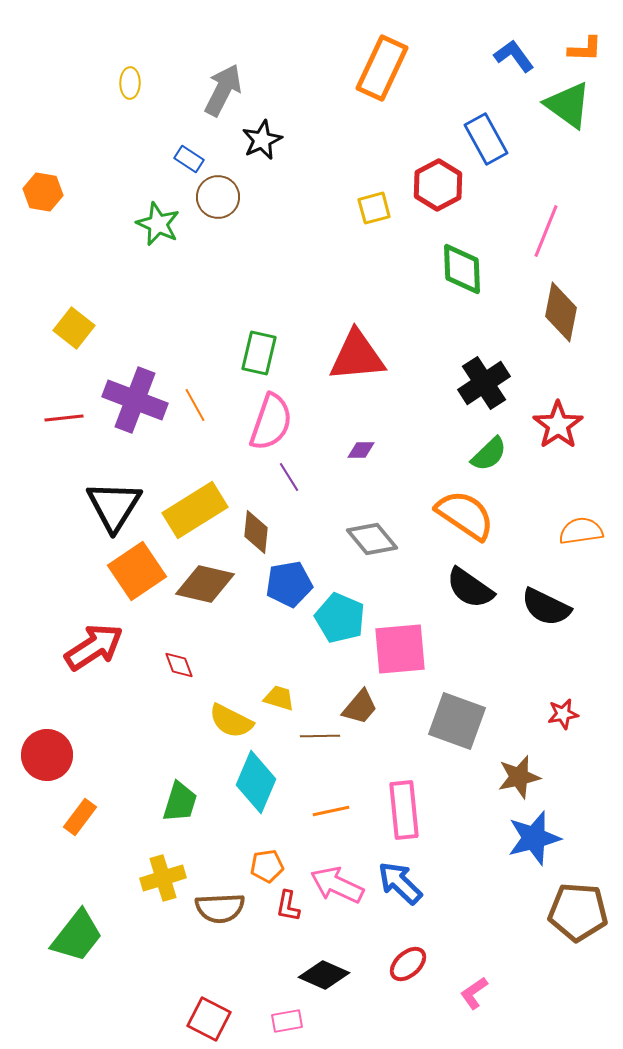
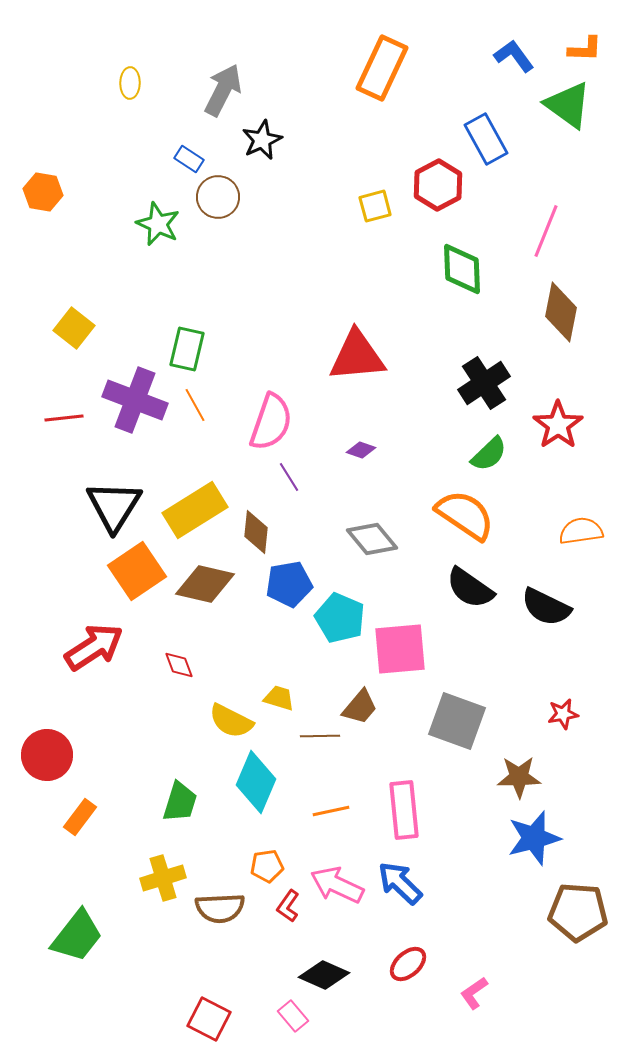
yellow square at (374, 208): moved 1 px right, 2 px up
green rectangle at (259, 353): moved 72 px left, 4 px up
purple diamond at (361, 450): rotated 20 degrees clockwise
brown star at (519, 777): rotated 12 degrees clockwise
red L-shape at (288, 906): rotated 24 degrees clockwise
pink rectangle at (287, 1021): moved 6 px right, 5 px up; rotated 60 degrees clockwise
